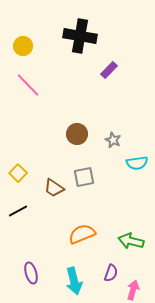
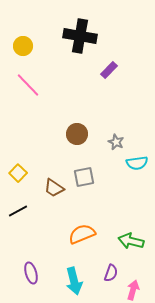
gray star: moved 3 px right, 2 px down
